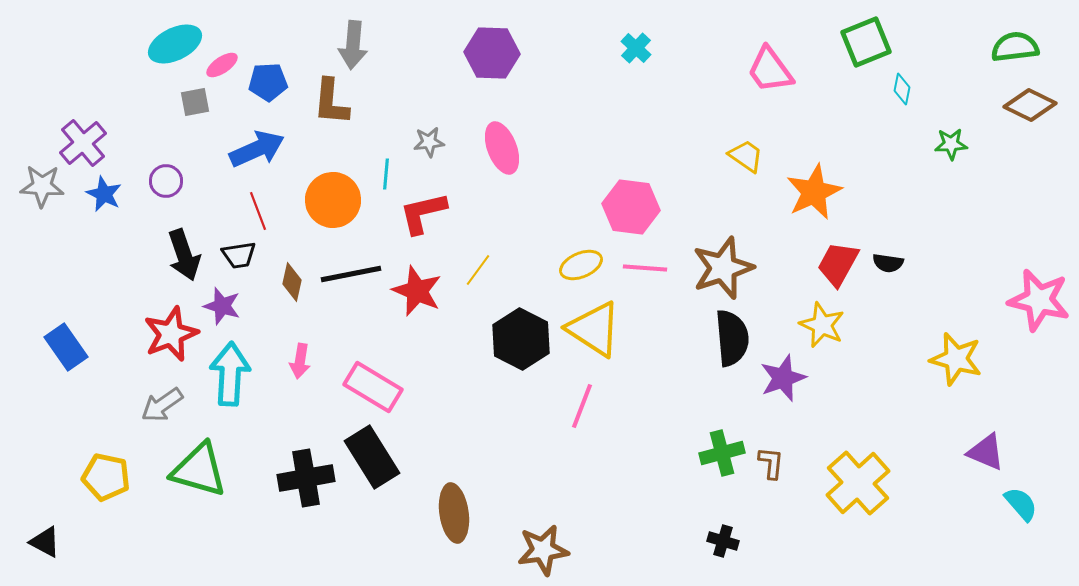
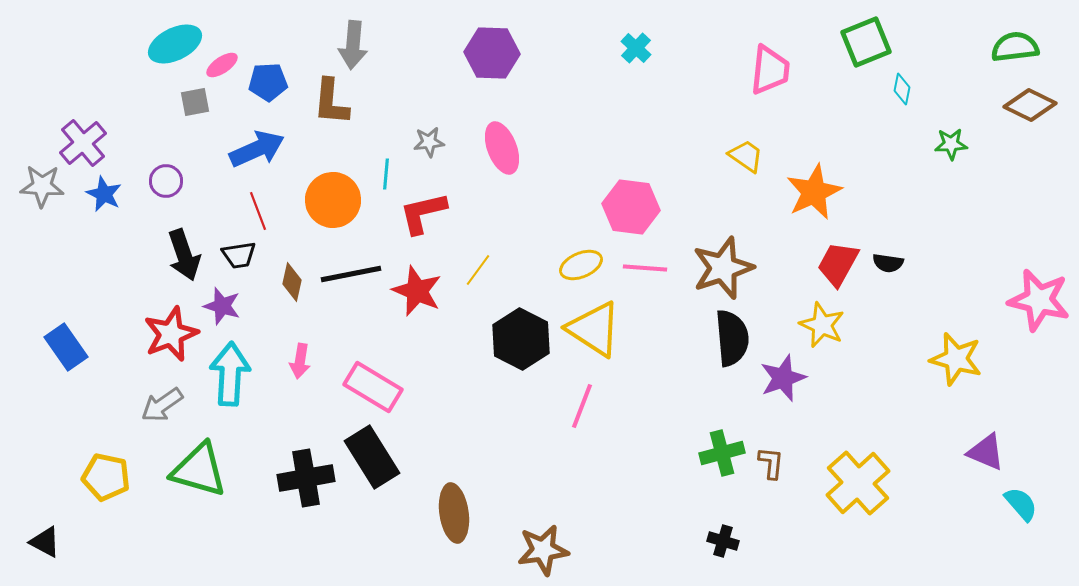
pink trapezoid at (770, 70): rotated 138 degrees counterclockwise
